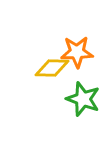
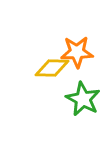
green star: rotated 8 degrees clockwise
